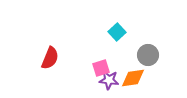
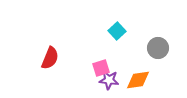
cyan square: moved 1 px up
gray circle: moved 10 px right, 7 px up
orange diamond: moved 5 px right, 2 px down
